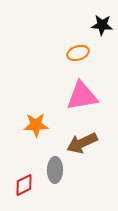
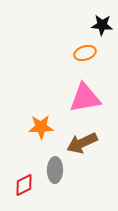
orange ellipse: moved 7 px right
pink triangle: moved 3 px right, 2 px down
orange star: moved 5 px right, 2 px down
